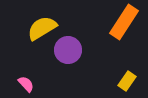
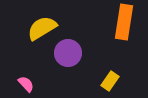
orange rectangle: rotated 24 degrees counterclockwise
purple circle: moved 3 px down
yellow rectangle: moved 17 px left
